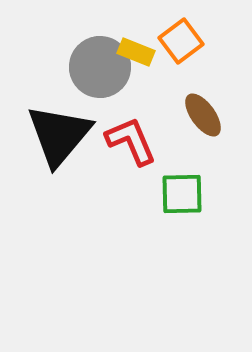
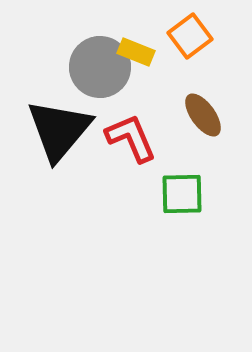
orange square: moved 9 px right, 5 px up
black triangle: moved 5 px up
red L-shape: moved 3 px up
